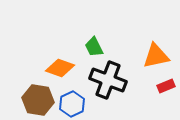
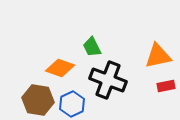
green trapezoid: moved 2 px left
orange triangle: moved 2 px right
red rectangle: rotated 12 degrees clockwise
